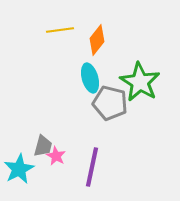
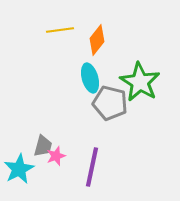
pink star: rotated 24 degrees clockwise
